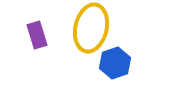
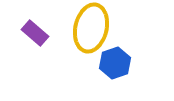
purple rectangle: moved 2 px left, 2 px up; rotated 32 degrees counterclockwise
